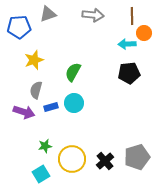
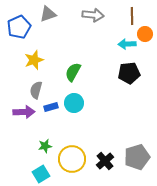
blue pentagon: rotated 20 degrees counterclockwise
orange circle: moved 1 px right, 1 px down
purple arrow: rotated 20 degrees counterclockwise
